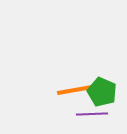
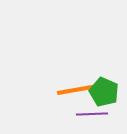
green pentagon: moved 2 px right
